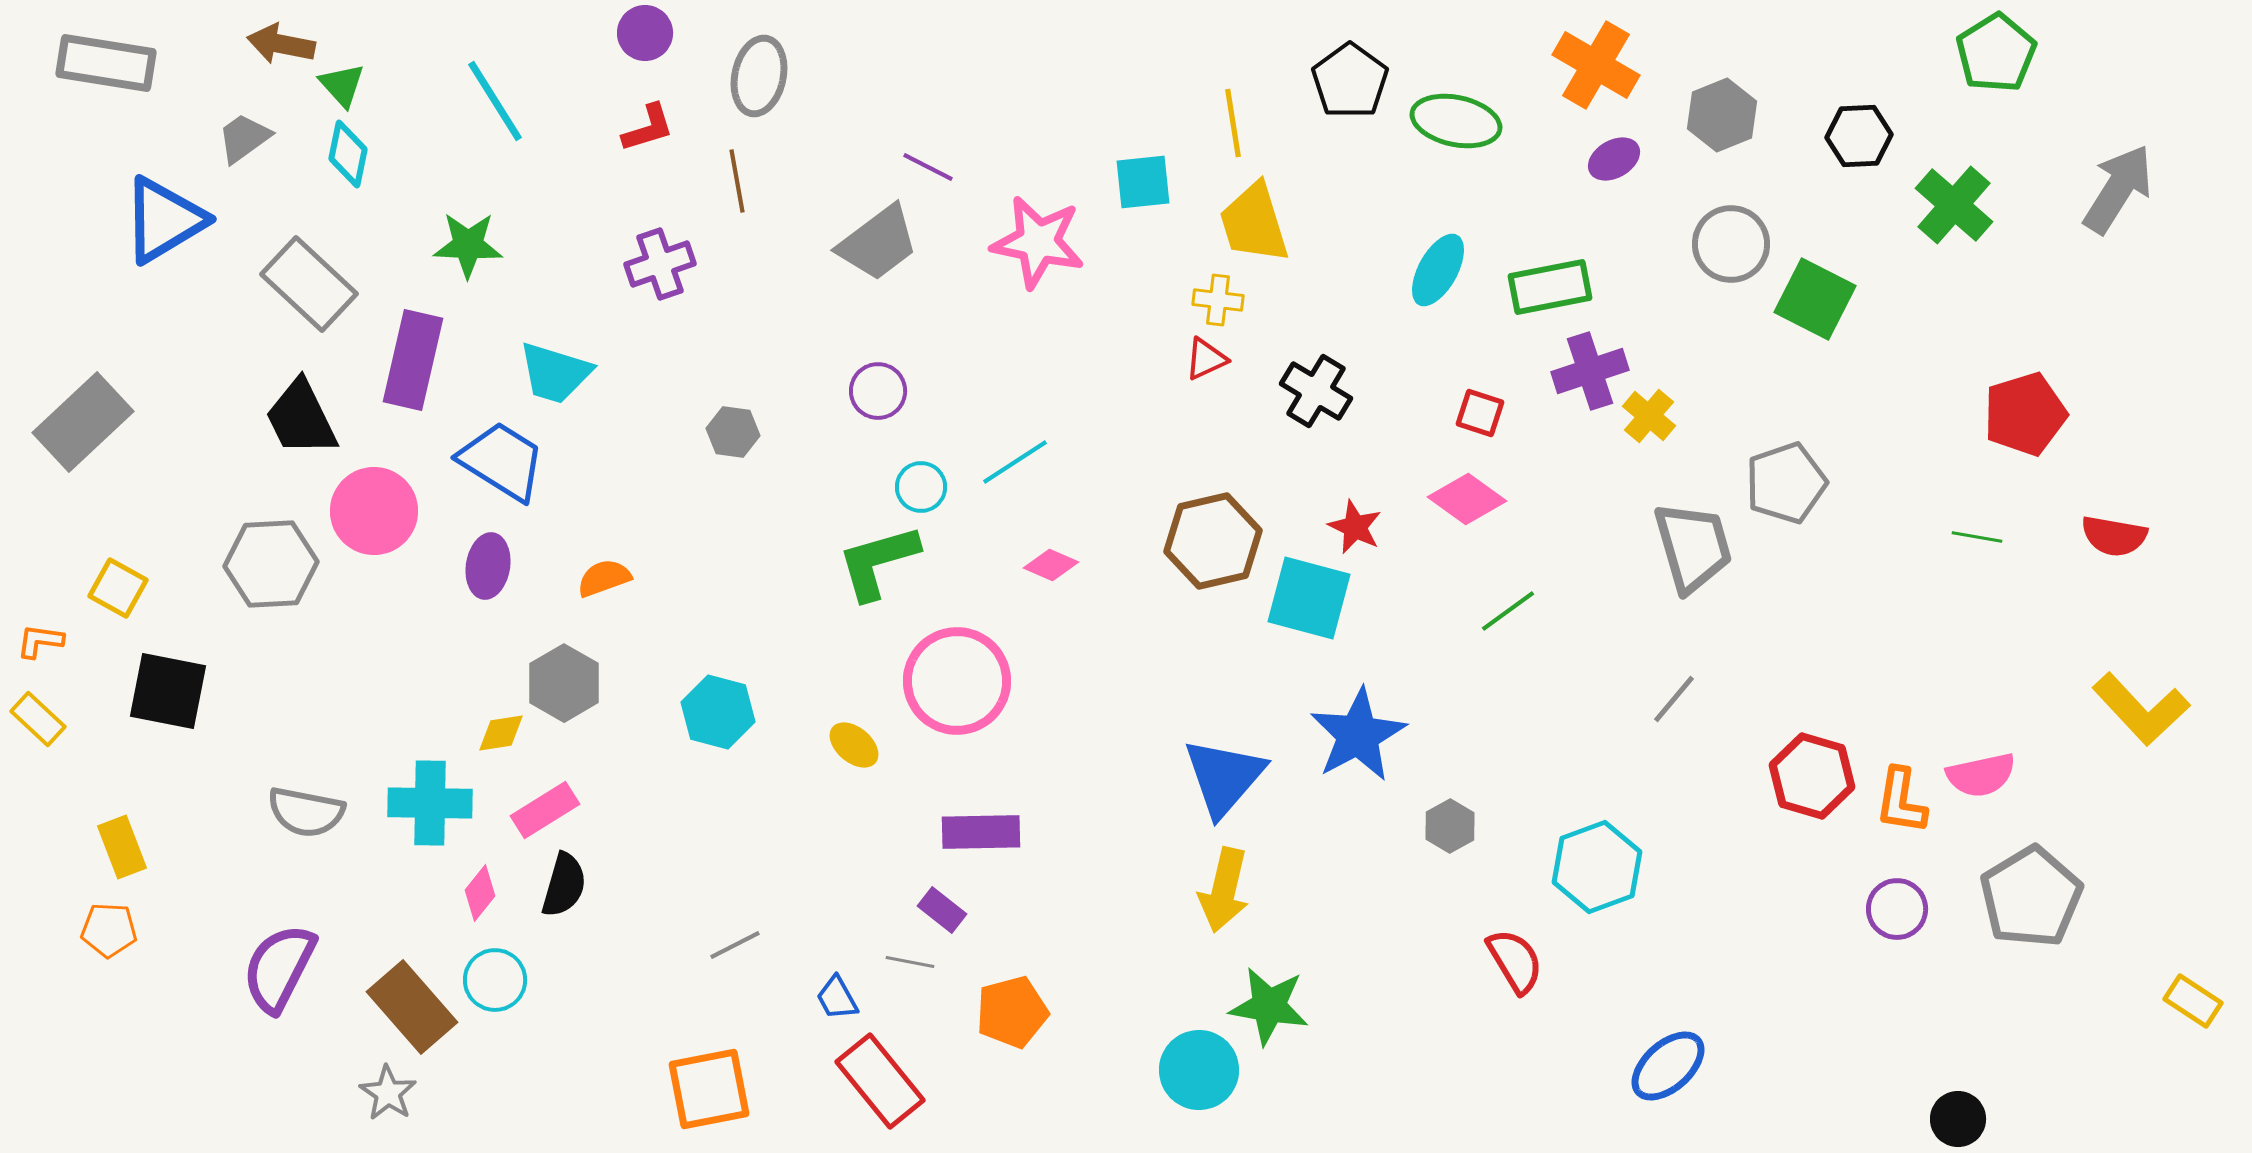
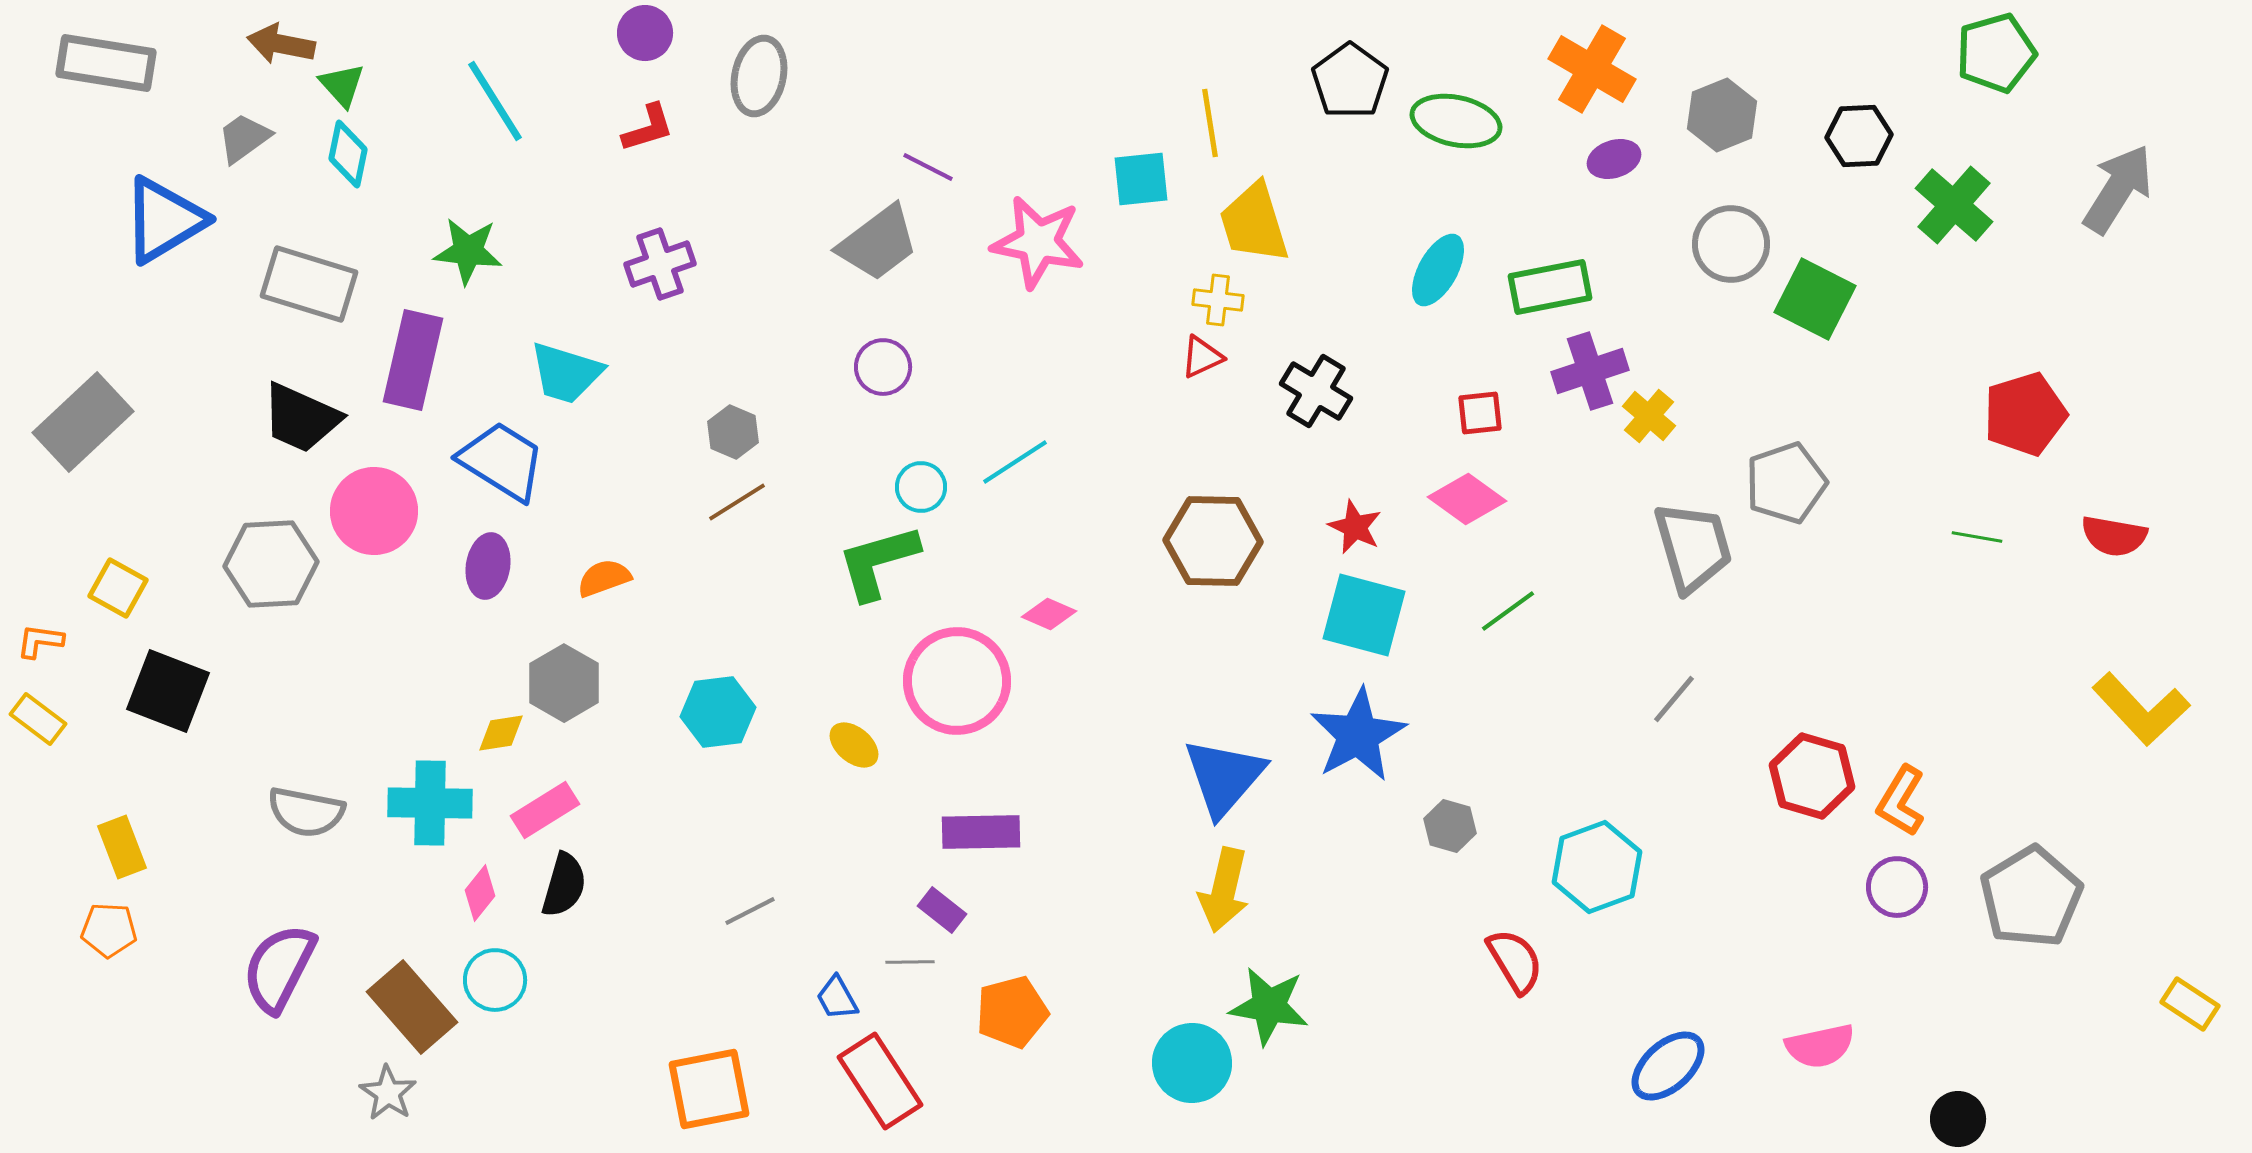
green pentagon at (1996, 53): rotated 16 degrees clockwise
orange cross at (1596, 65): moved 4 px left, 4 px down
yellow line at (1233, 123): moved 23 px left
purple ellipse at (1614, 159): rotated 12 degrees clockwise
brown line at (737, 181): moved 321 px down; rotated 68 degrees clockwise
cyan square at (1143, 182): moved 2 px left, 3 px up
green star at (468, 245): moved 6 px down; rotated 4 degrees clockwise
gray rectangle at (309, 284): rotated 26 degrees counterclockwise
red triangle at (1206, 359): moved 4 px left, 2 px up
cyan trapezoid at (555, 373): moved 11 px right
purple circle at (878, 391): moved 5 px right, 24 px up
red square at (1480, 413): rotated 24 degrees counterclockwise
black trapezoid at (301, 418): rotated 40 degrees counterclockwise
gray hexagon at (733, 432): rotated 15 degrees clockwise
brown hexagon at (1213, 541): rotated 14 degrees clockwise
pink diamond at (1051, 565): moved 2 px left, 49 px down
cyan square at (1309, 598): moved 55 px right, 17 px down
black square at (168, 691): rotated 10 degrees clockwise
cyan hexagon at (718, 712): rotated 22 degrees counterclockwise
yellow rectangle at (38, 719): rotated 6 degrees counterclockwise
pink semicircle at (1981, 775): moved 161 px left, 271 px down
orange L-shape at (1901, 801): rotated 22 degrees clockwise
gray hexagon at (1450, 826): rotated 15 degrees counterclockwise
purple circle at (1897, 909): moved 22 px up
gray line at (735, 945): moved 15 px right, 34 px up
gray line at (910, 962): rotated 12 degrees counterclockwise
yellow rectangle at (2193, 1001): moved 3 px left, 3 px down
cyan circle at (1199, 1070): moved 7 px left, 7 px up
red rectangle at (880, 1081): rotated 6 degrees clockwise
